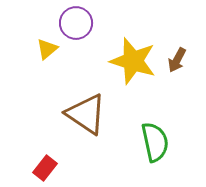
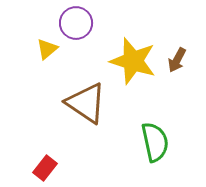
brown triangle: moved 11 px up
